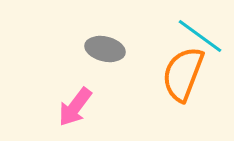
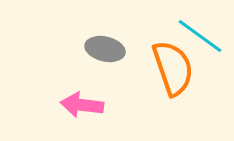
orange semicircle: moved 10 px left, 6 px up; rotated 140 degrees clockwise
pink arrow: moved 7 px right, 2 px up; rotated 60 degrees clockwise
